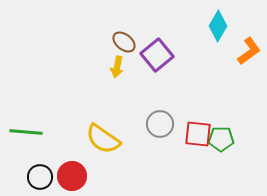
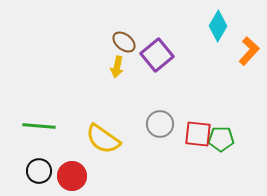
orange L-shape: rotated 12 degrees counterclockwise
green line: moved 13 px right, 6 px up
black circle: moved 1 px left, 6 px up
